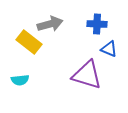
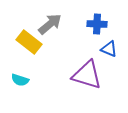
gray arrow: rotated 25 degrees counterclockwise
cyan semicircle: rotated 24 degrees clockwise
